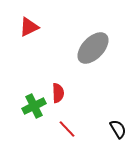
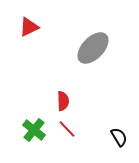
red semicircle: moved 5 px right, 8 px down
green cross: moved 24 px down; rotated 25 degrees counterclockwise
black semicircle: moved 1 px right, 8 px down
